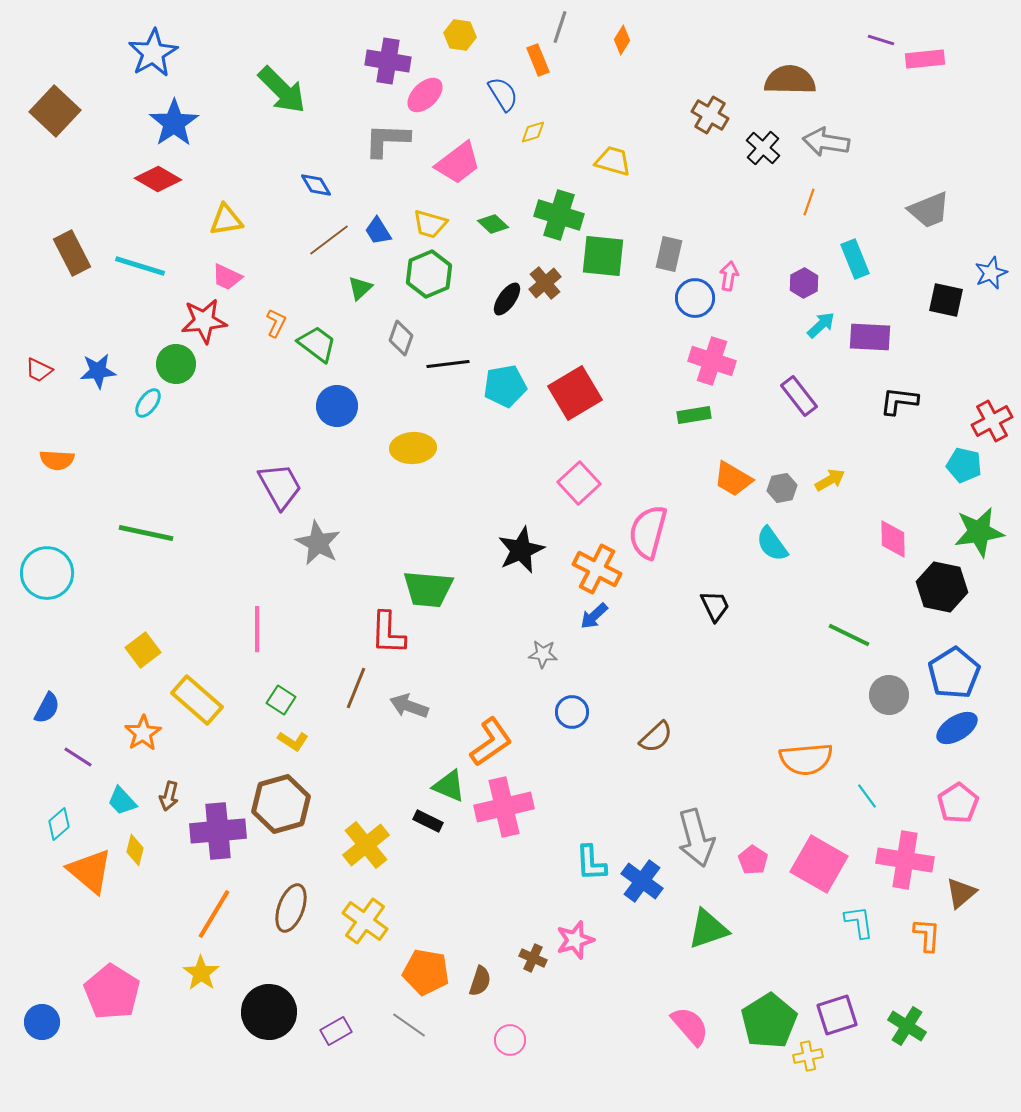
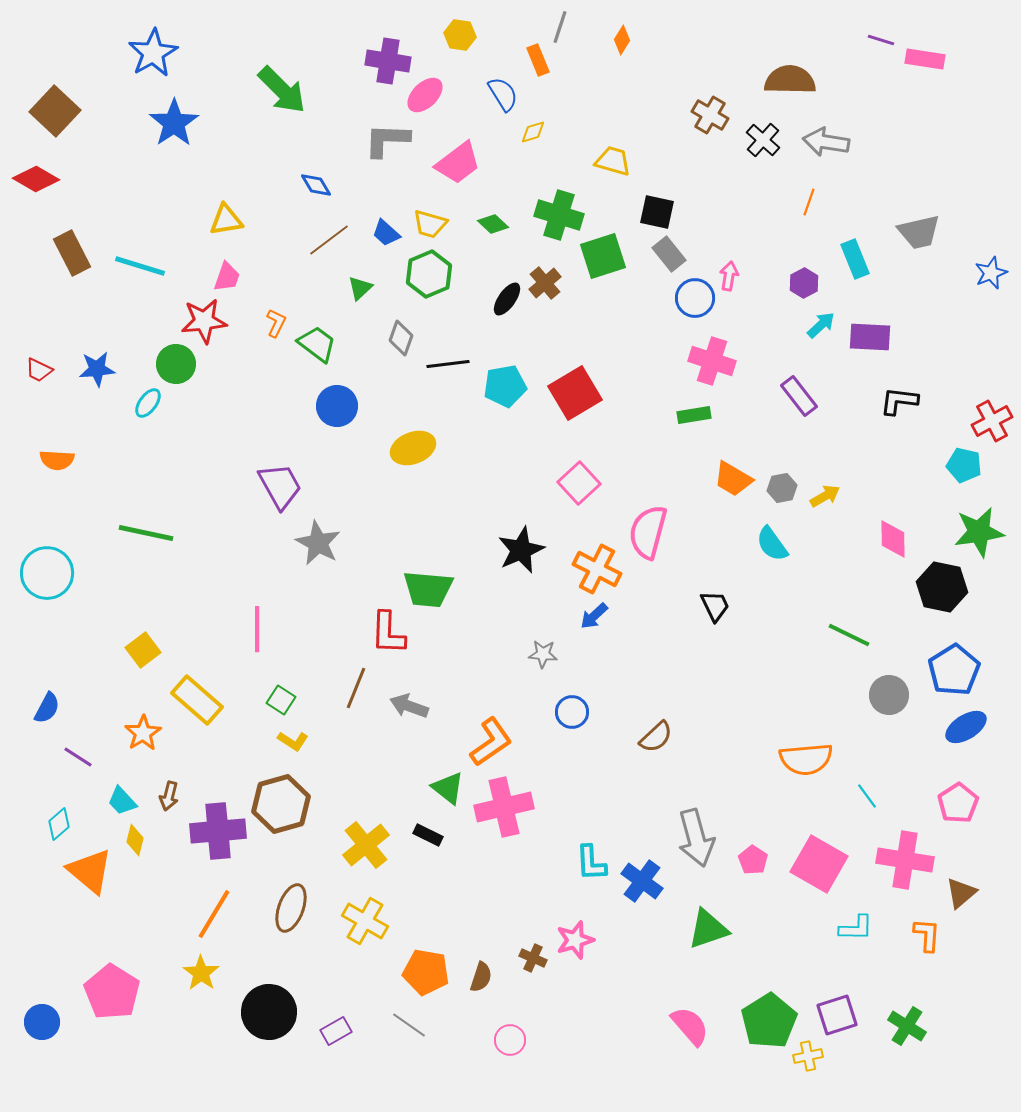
pink rectangle at (925, 59): rotated 15 degrees clockwise
black cross at (763, 148): moved 8 px up
red diamond at (158, 179): moved 122 px left
gray trapezoid at (929, 210): moved 10 px left, 22 px down; rotated 9 degrees clockwise
blue trapezoid at (378, 231): moved 8 px right, 2 px down; rotated 16 degrees counterclockwise
gray rectangle at (669, 254): rotated 52 degrees counterclockwise
green square at (603, 256): rotated 24 degrees counterclockwise
pink trapezoid at (227, 277): rotated 96 degrees counterclockwise
black square at (946, 300): moved 289 px left, 88 px up
blue star at (98, 371): moved 1 px left, 2 px up
yellow ellipse at (413, 448): rotated 18 degrees counterclockwise
yellow arrow at (830, 480): moved 5 px left, 16 px down
blue pentagon at (954, 673): moved 3 px up
blue ellipse at (957, 728): moved 9 px right, 1 px up
green triangle at (449, 786): moved 1 px left, 2 px down; rotated 15 degrees clockwise
black rectangle at (428, 821): moved 14 px down
yellow diamond at (135, 850): moved 10 px up
yellow cross at (365, 921): rotated 6 degrees counterclockwise
cyan L-shape at (859, 922): moved 3 px left, 6 px down; rotated 99 degrees clockwise
brown semicircle at (480, 981): moved 1 px right, 4 px up
